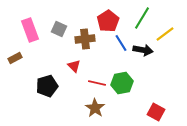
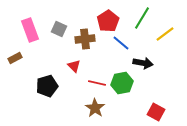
blue line: rotated 18 degrees counterclockwise
black arrow: moved 13 px down
